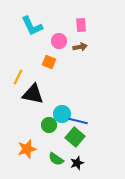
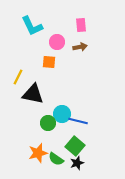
pink circle: moved 2 px left, 1 px down
orange square: rotated 16 degrees counterclockwise
green circle: moved 1 px left, 2 px up
green square: moved 9 px down
orange star: moved 11 px right, 4 px down
